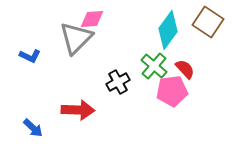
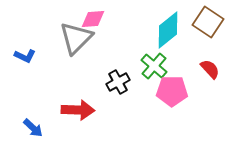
pink diamond: moved 1 px right
cyan diamond: rotated 15 degrees clockwise
blue L-shape: moved 5 px left
red semicircle: moved 25 px right
pink pentagon: rotated 8 degrees clockwise
